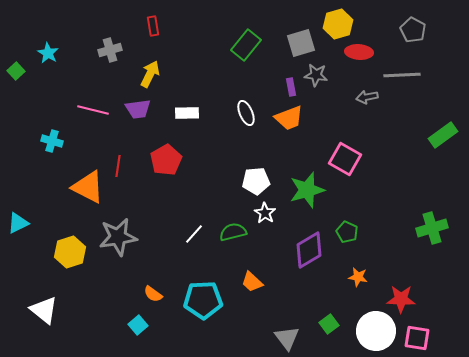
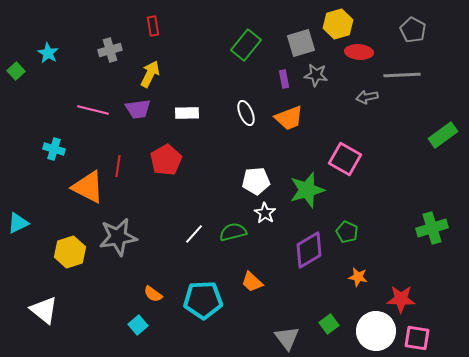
purple rectangle at (291, 87): moved 7 px left, 8 px up
cyan cross at (52, 141): moved 2 px right, 8 px down
